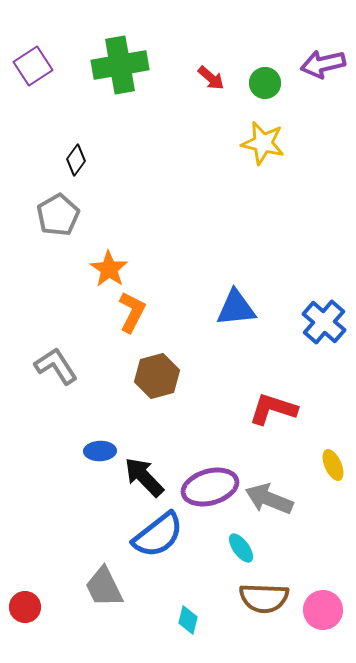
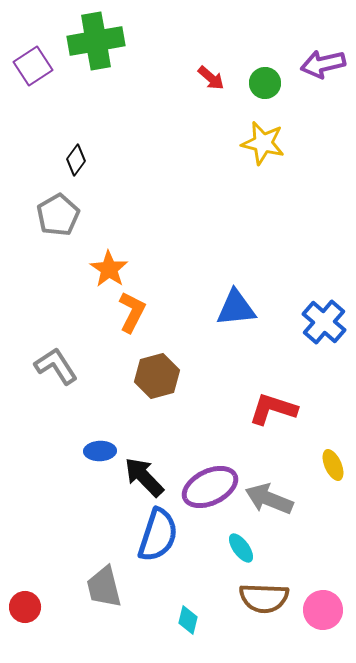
green cross: moved 24 px left, 24 px up
purple ellipse: rotated 10 degrees counterclockwise
blue semicircle: rotated 34 degrees counterclockwise
gray trapezoid: rotated 12 degrees clockwise
